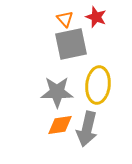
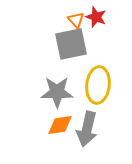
orange triangle: moved 11 px right, 1 px down
